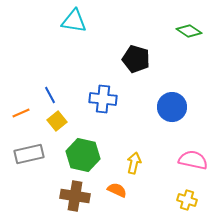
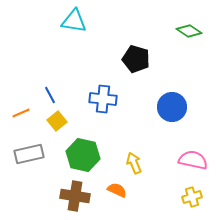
yellow arrow: rotated 35 degrees counterclockwise
yellow cross: moved 5 px right, 3 px up; rotated 36 degrees counterclockwise
